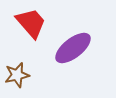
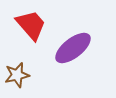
red trapezoid: moved 2 px down
